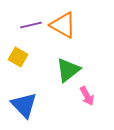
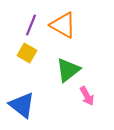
purple line: rotated 55 degrees counterclockwise
yellow square: moved 9 px right, 4 px up
blue triangle: moved 2 px left; rotated 8 degrees counterclockwise
